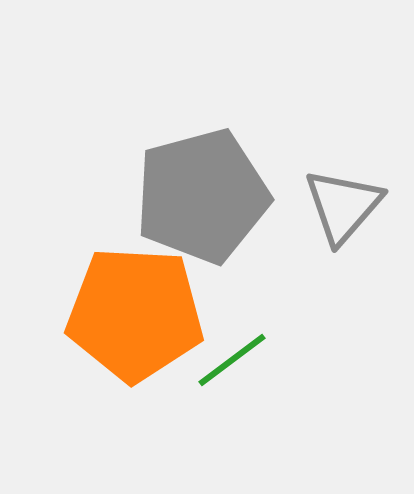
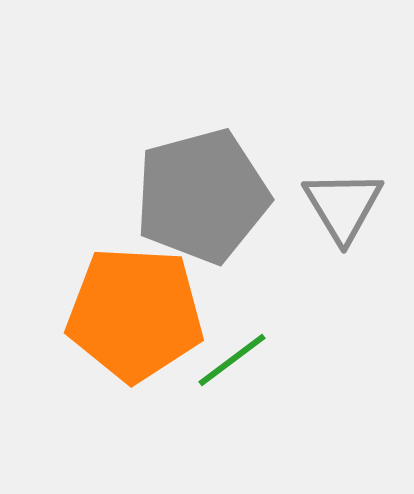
gray triangle: rotated 12 degrees counterclockwise
